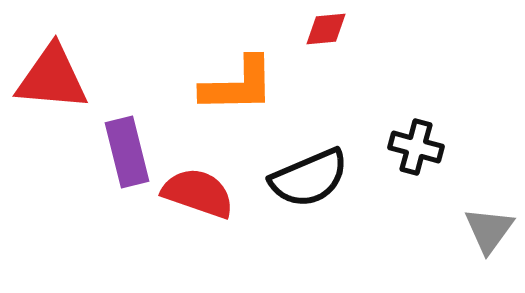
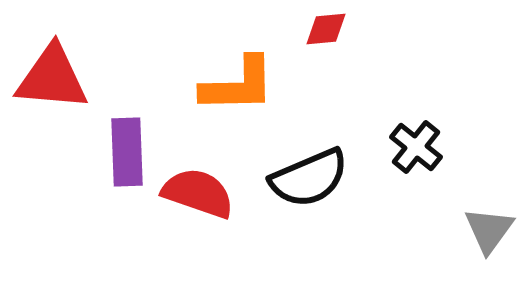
black cross: rotated 24 degrees clockwise
purple rectangle: rotated 12 degrees clockwise
